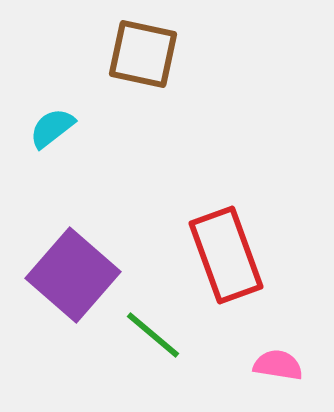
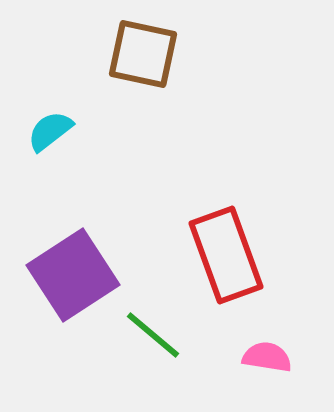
cyan semicircle: moved 2 px left, 3 px down
purple square: rotated 16 degrees clockwise
pink semicircle: moved 11 px left, 8 px up
